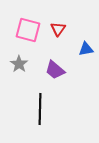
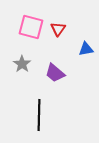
pink square: moved 3 px right, 3 px up
gray star: moved 3 px right
purple trapezoid: moved 3 px down
black line: moved 1 px left, 6 px down
